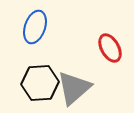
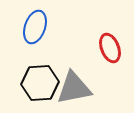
red ellipse: rotated 8 degrees clockwise
gray triangle: rotated 30 degrees clockwise
